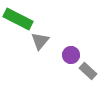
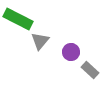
purple circle: moved 3 px up
gray rectangle: moved 2 px right, 1 px up
